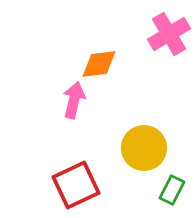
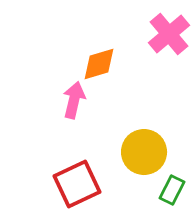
pink cross: rotated 9 degrees counterclockwise
orange diamond: rotated 9 degrees counterclockwise
yellow circle: moved 4 px down
red square: moved 1 px right, 1 px up
